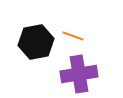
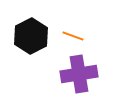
black hexagon: moved 5 px left, 6 px up; rotated 16 degrees counterclockwise
